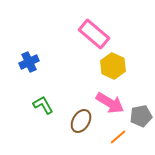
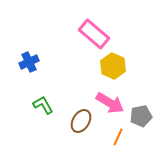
orange line: rotated 24 degrees counterclockwise
